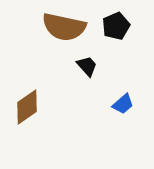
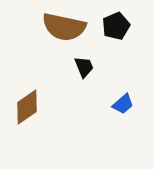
black trapezoid: moved 3 px left, 1 px down; rotated 20 degrees clockwise
